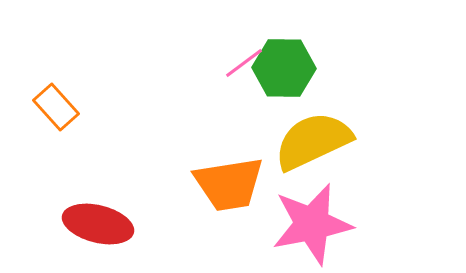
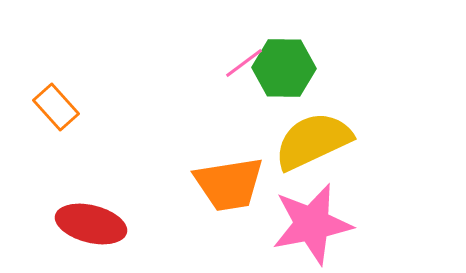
red ellipse: moved 7 px left
